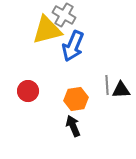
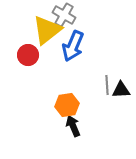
yellow triangle: rotated 24 degrees counterclockwise
red circle: moved 36 px up
orange hexagon: moved 9 px left, 6 px down
